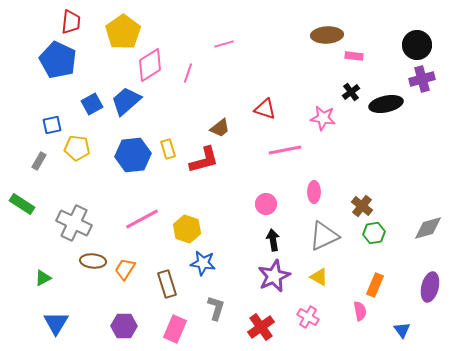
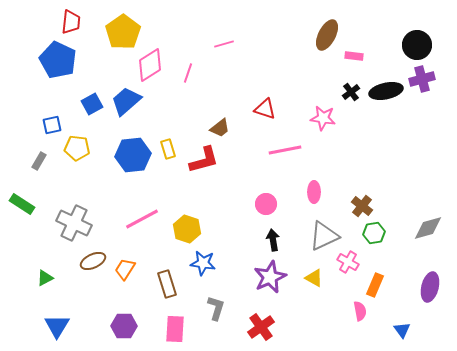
brown ellipse at (327, 35): rotated 60 degrees counterclockwise
black ellipse at (386, 104): moved 13 px up
brown ellipse at (93, 261): rotated 30 degrees counterclockwise
purple star at (274, 276): moved 4 px left, 1 px down
yellow triangle at (319, 277): moved 5 px left, 1 px down
green triangle at (43, 278): moved 2 px right
pink cross at (308, 317): moved 40 px right, 55 px up
blue triangle at (56, 323): moved 1 px right, 3 px down
pink rectangle at (175, 329): rotated 20 degrees counterclockwise
